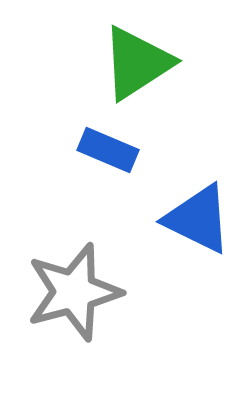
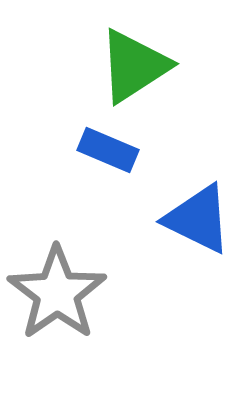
green triangle: moved 3 px left, 3 px down
gray star: moved 17 px left, 1 px down; rotated 20 degrees counterclockwise
